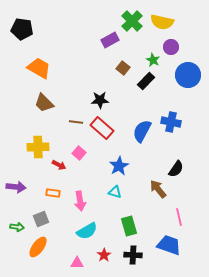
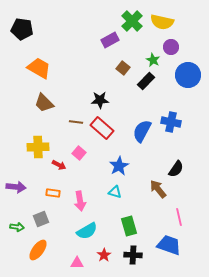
orange ellipse: moved 3 px down
